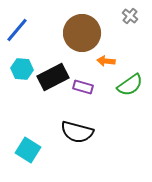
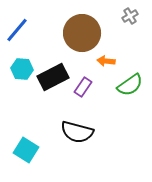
gray cross: rotated 21 degrees clockwise
purple rectangle: rotated 72 degrees counterclockwise
cyan square: moved 2 px left
